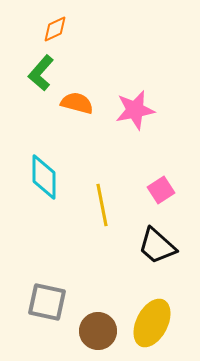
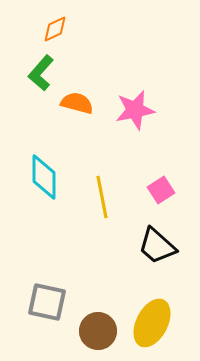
yellow line: moved 8 px up
